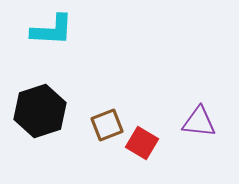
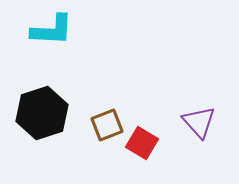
black hexagon: moved 2 px right, 2 px down
purple triangle: rotated 42 degrees clockwise
